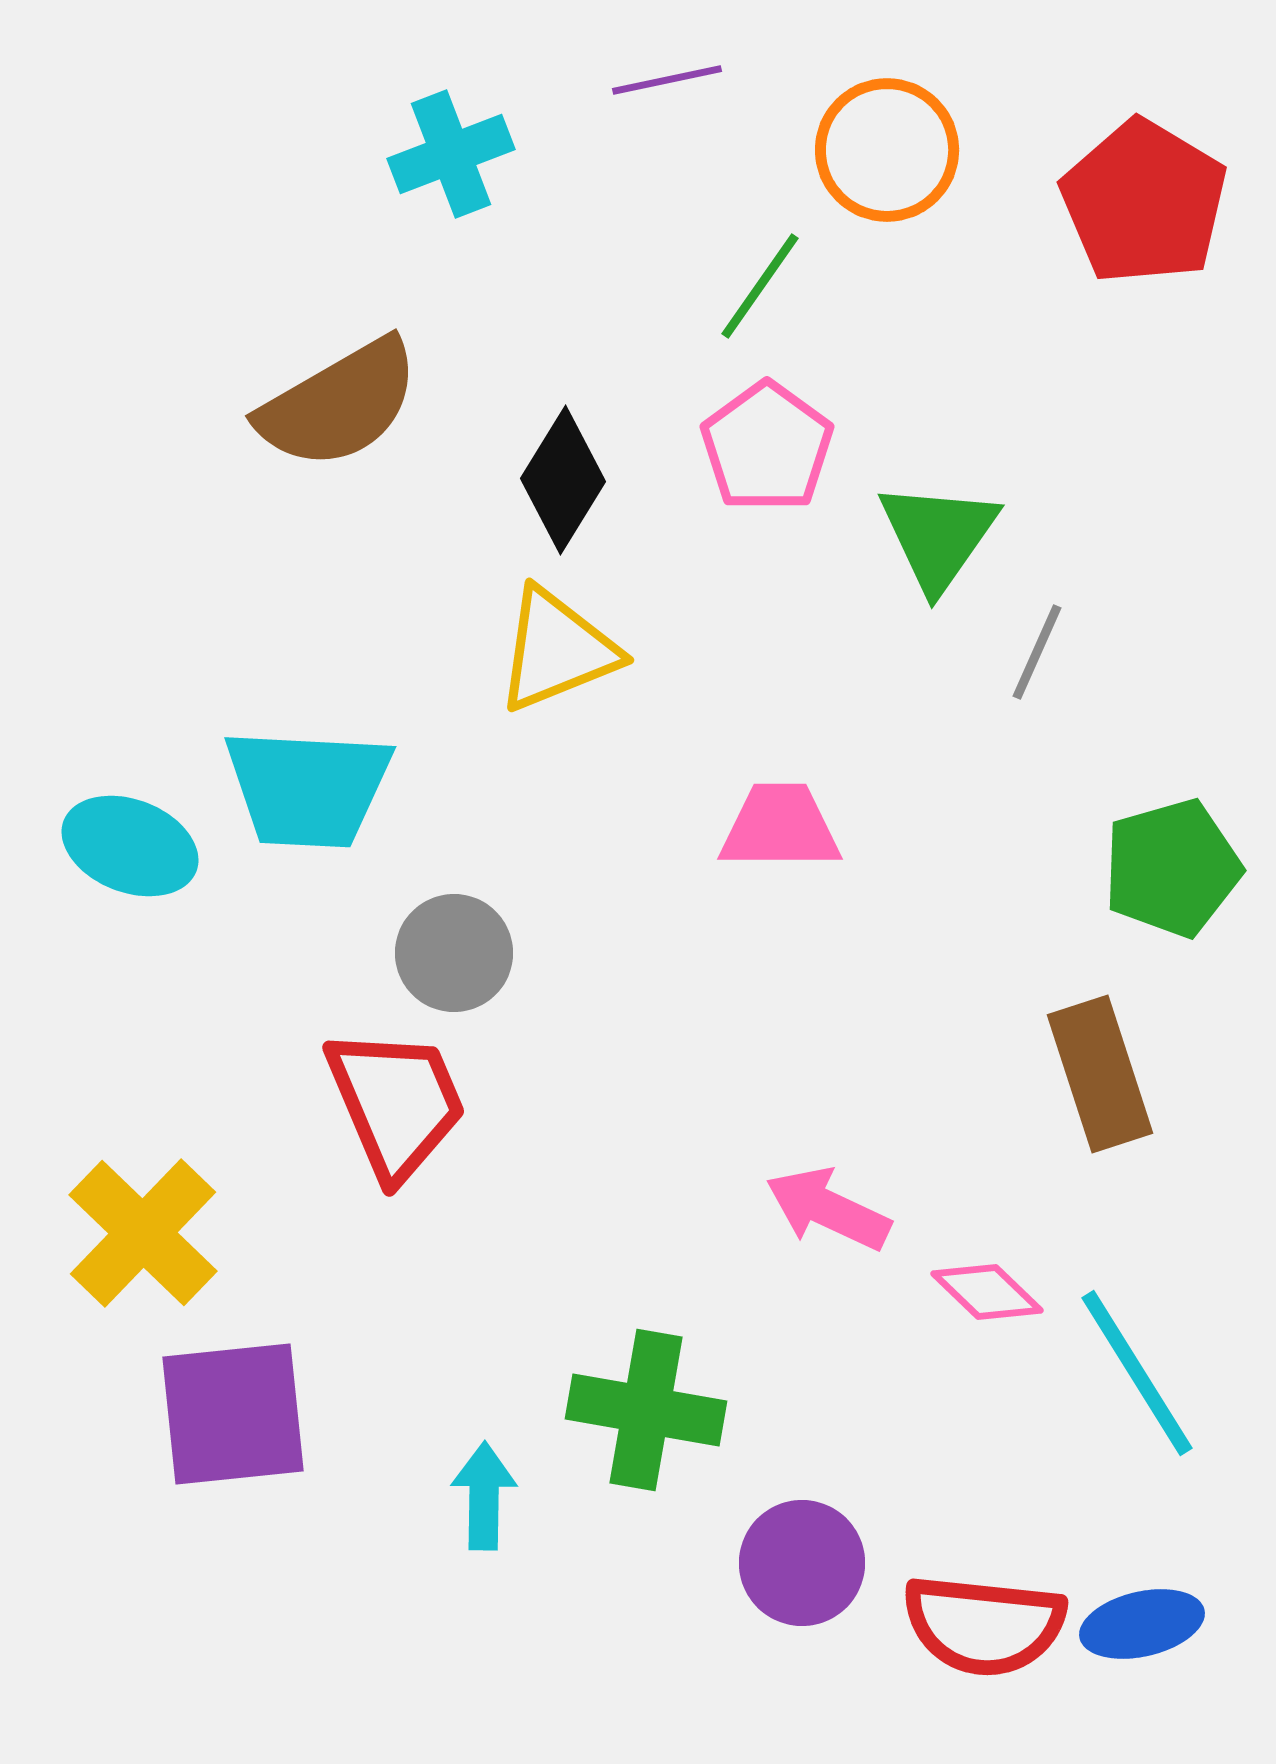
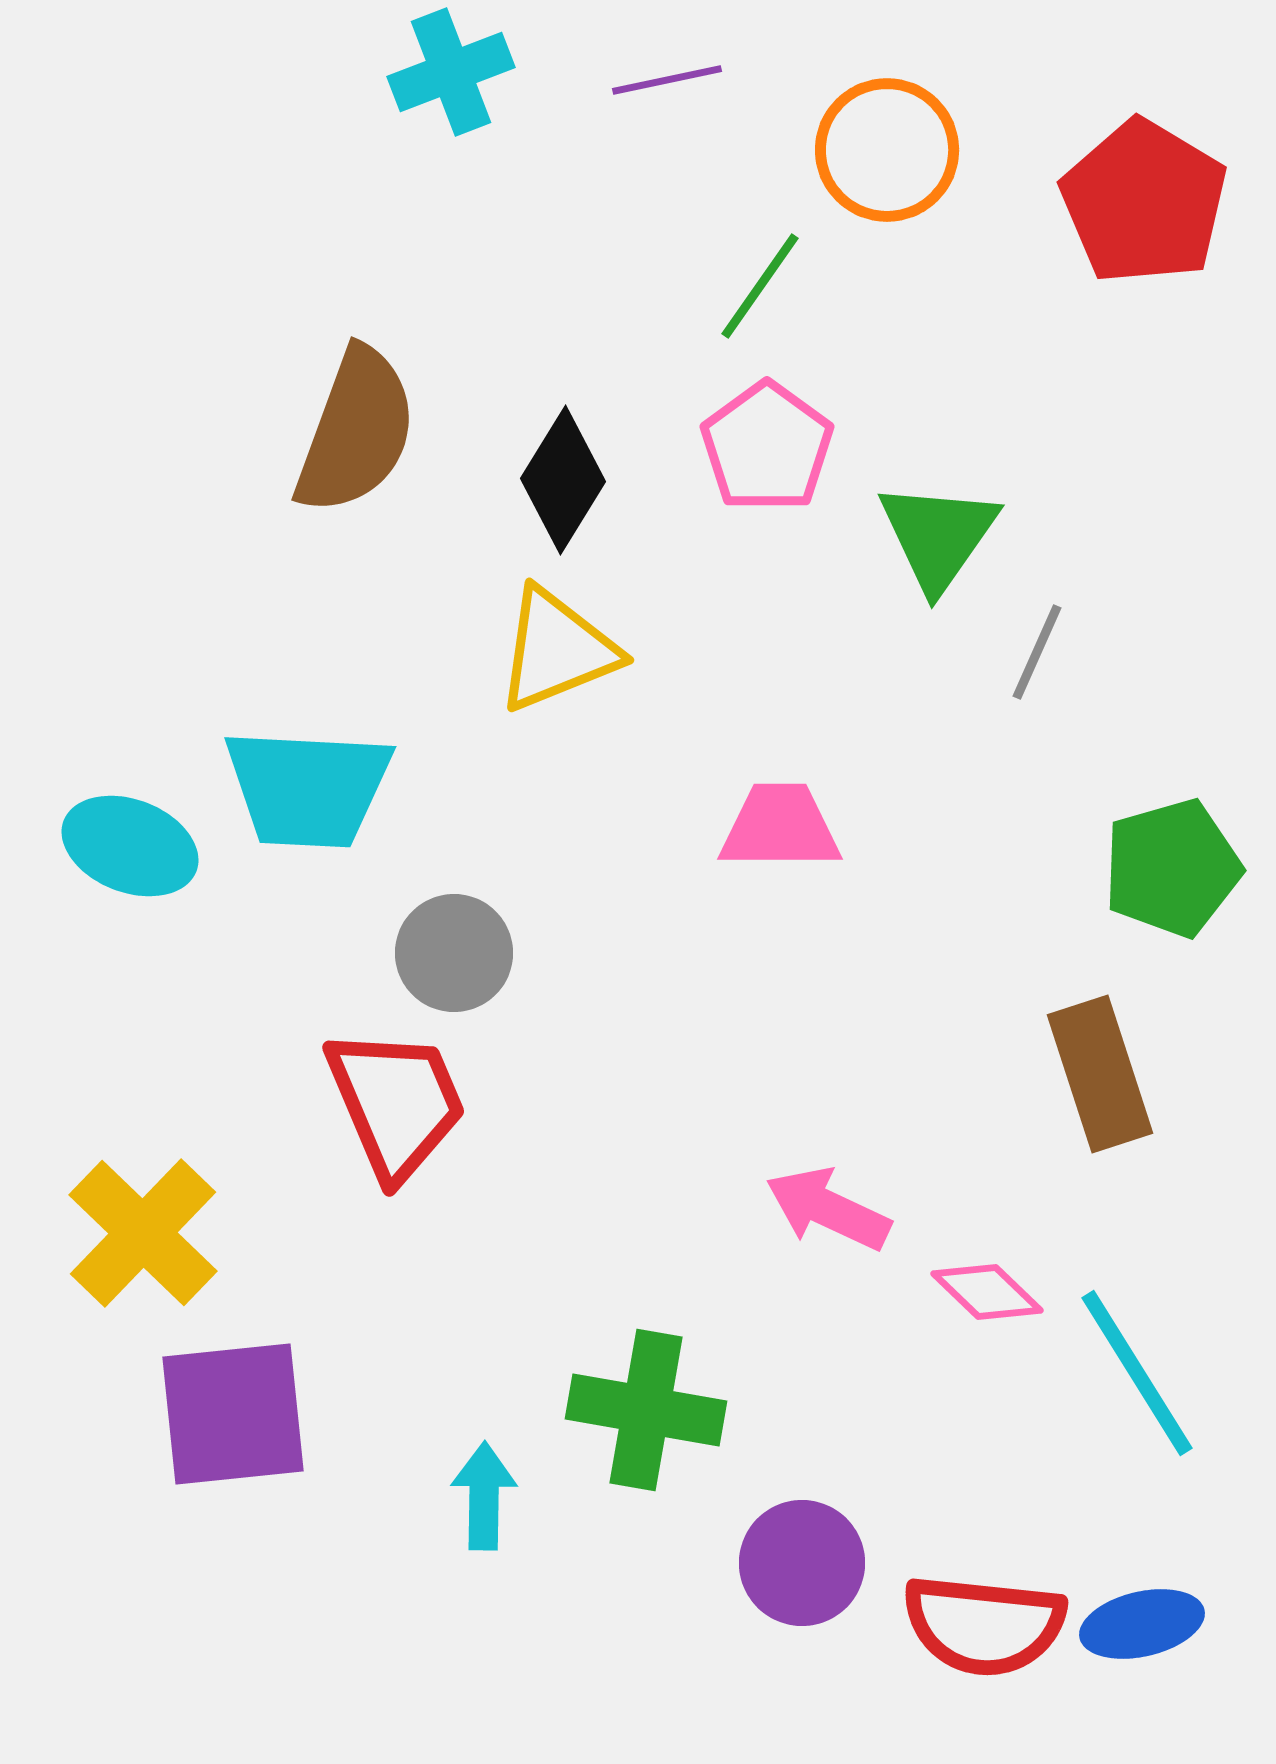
cyan cross: moved 82 px up
brown semicircle: moved 17 px right, 27 px down; rotated 40 degrees counterclockwise
